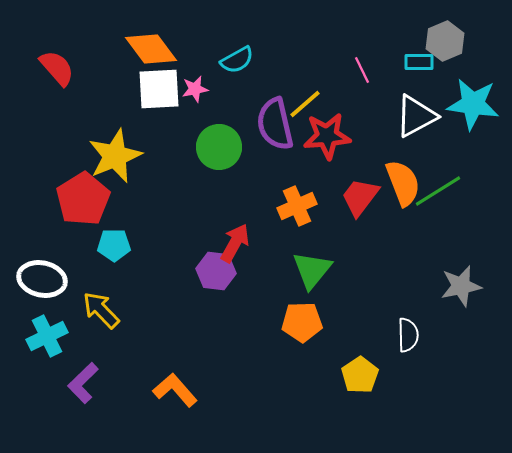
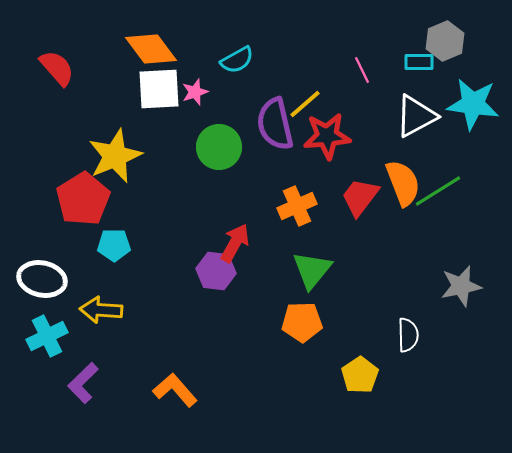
pink star: moved 3 px down; rotated 8 degrees counterclockwise
yellow arrow: rotated 42 degrees counterclockwise
